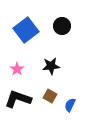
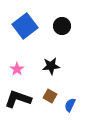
blue square: moved 1 px left, 4 px up
